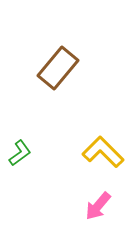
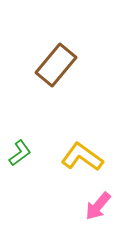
brown rectangle: moved 2 px left, 3 px up
yellow L-shape: moved 21 px left, 5 px down; rotated 9 degrees counterclockwise
